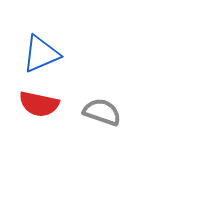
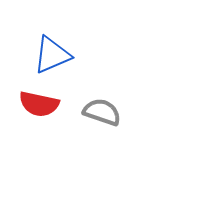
blue triangle: moved 11 px right, 1 px down
